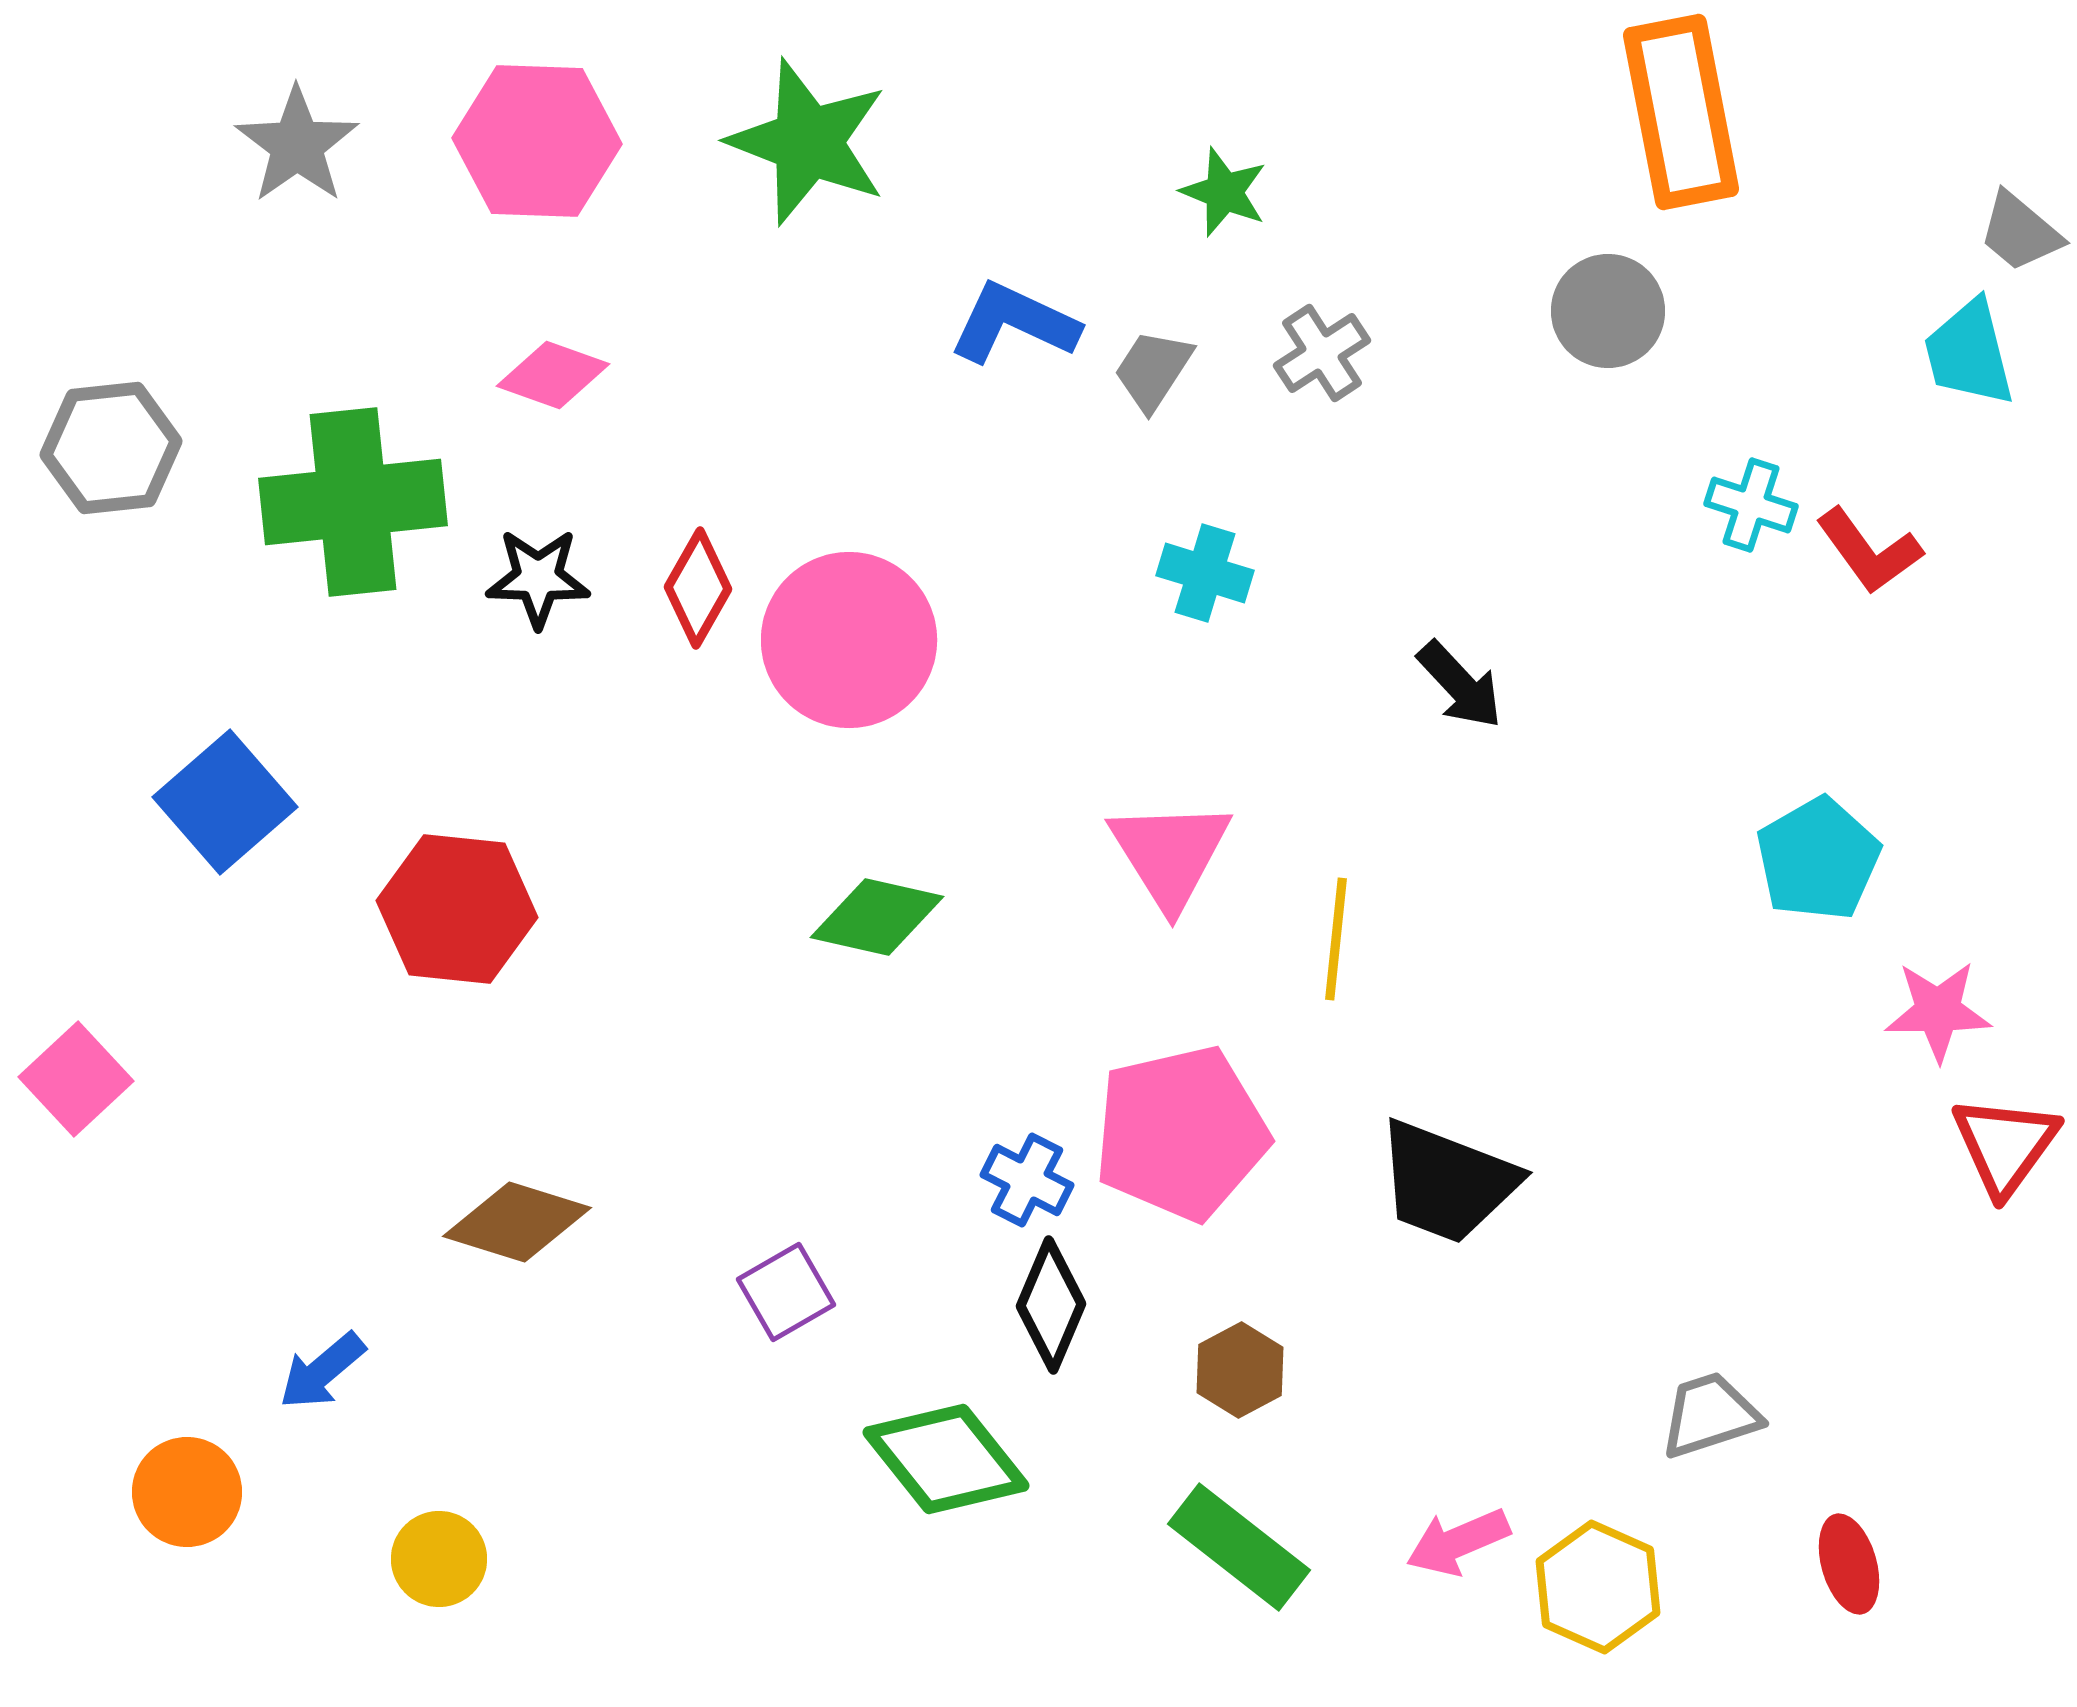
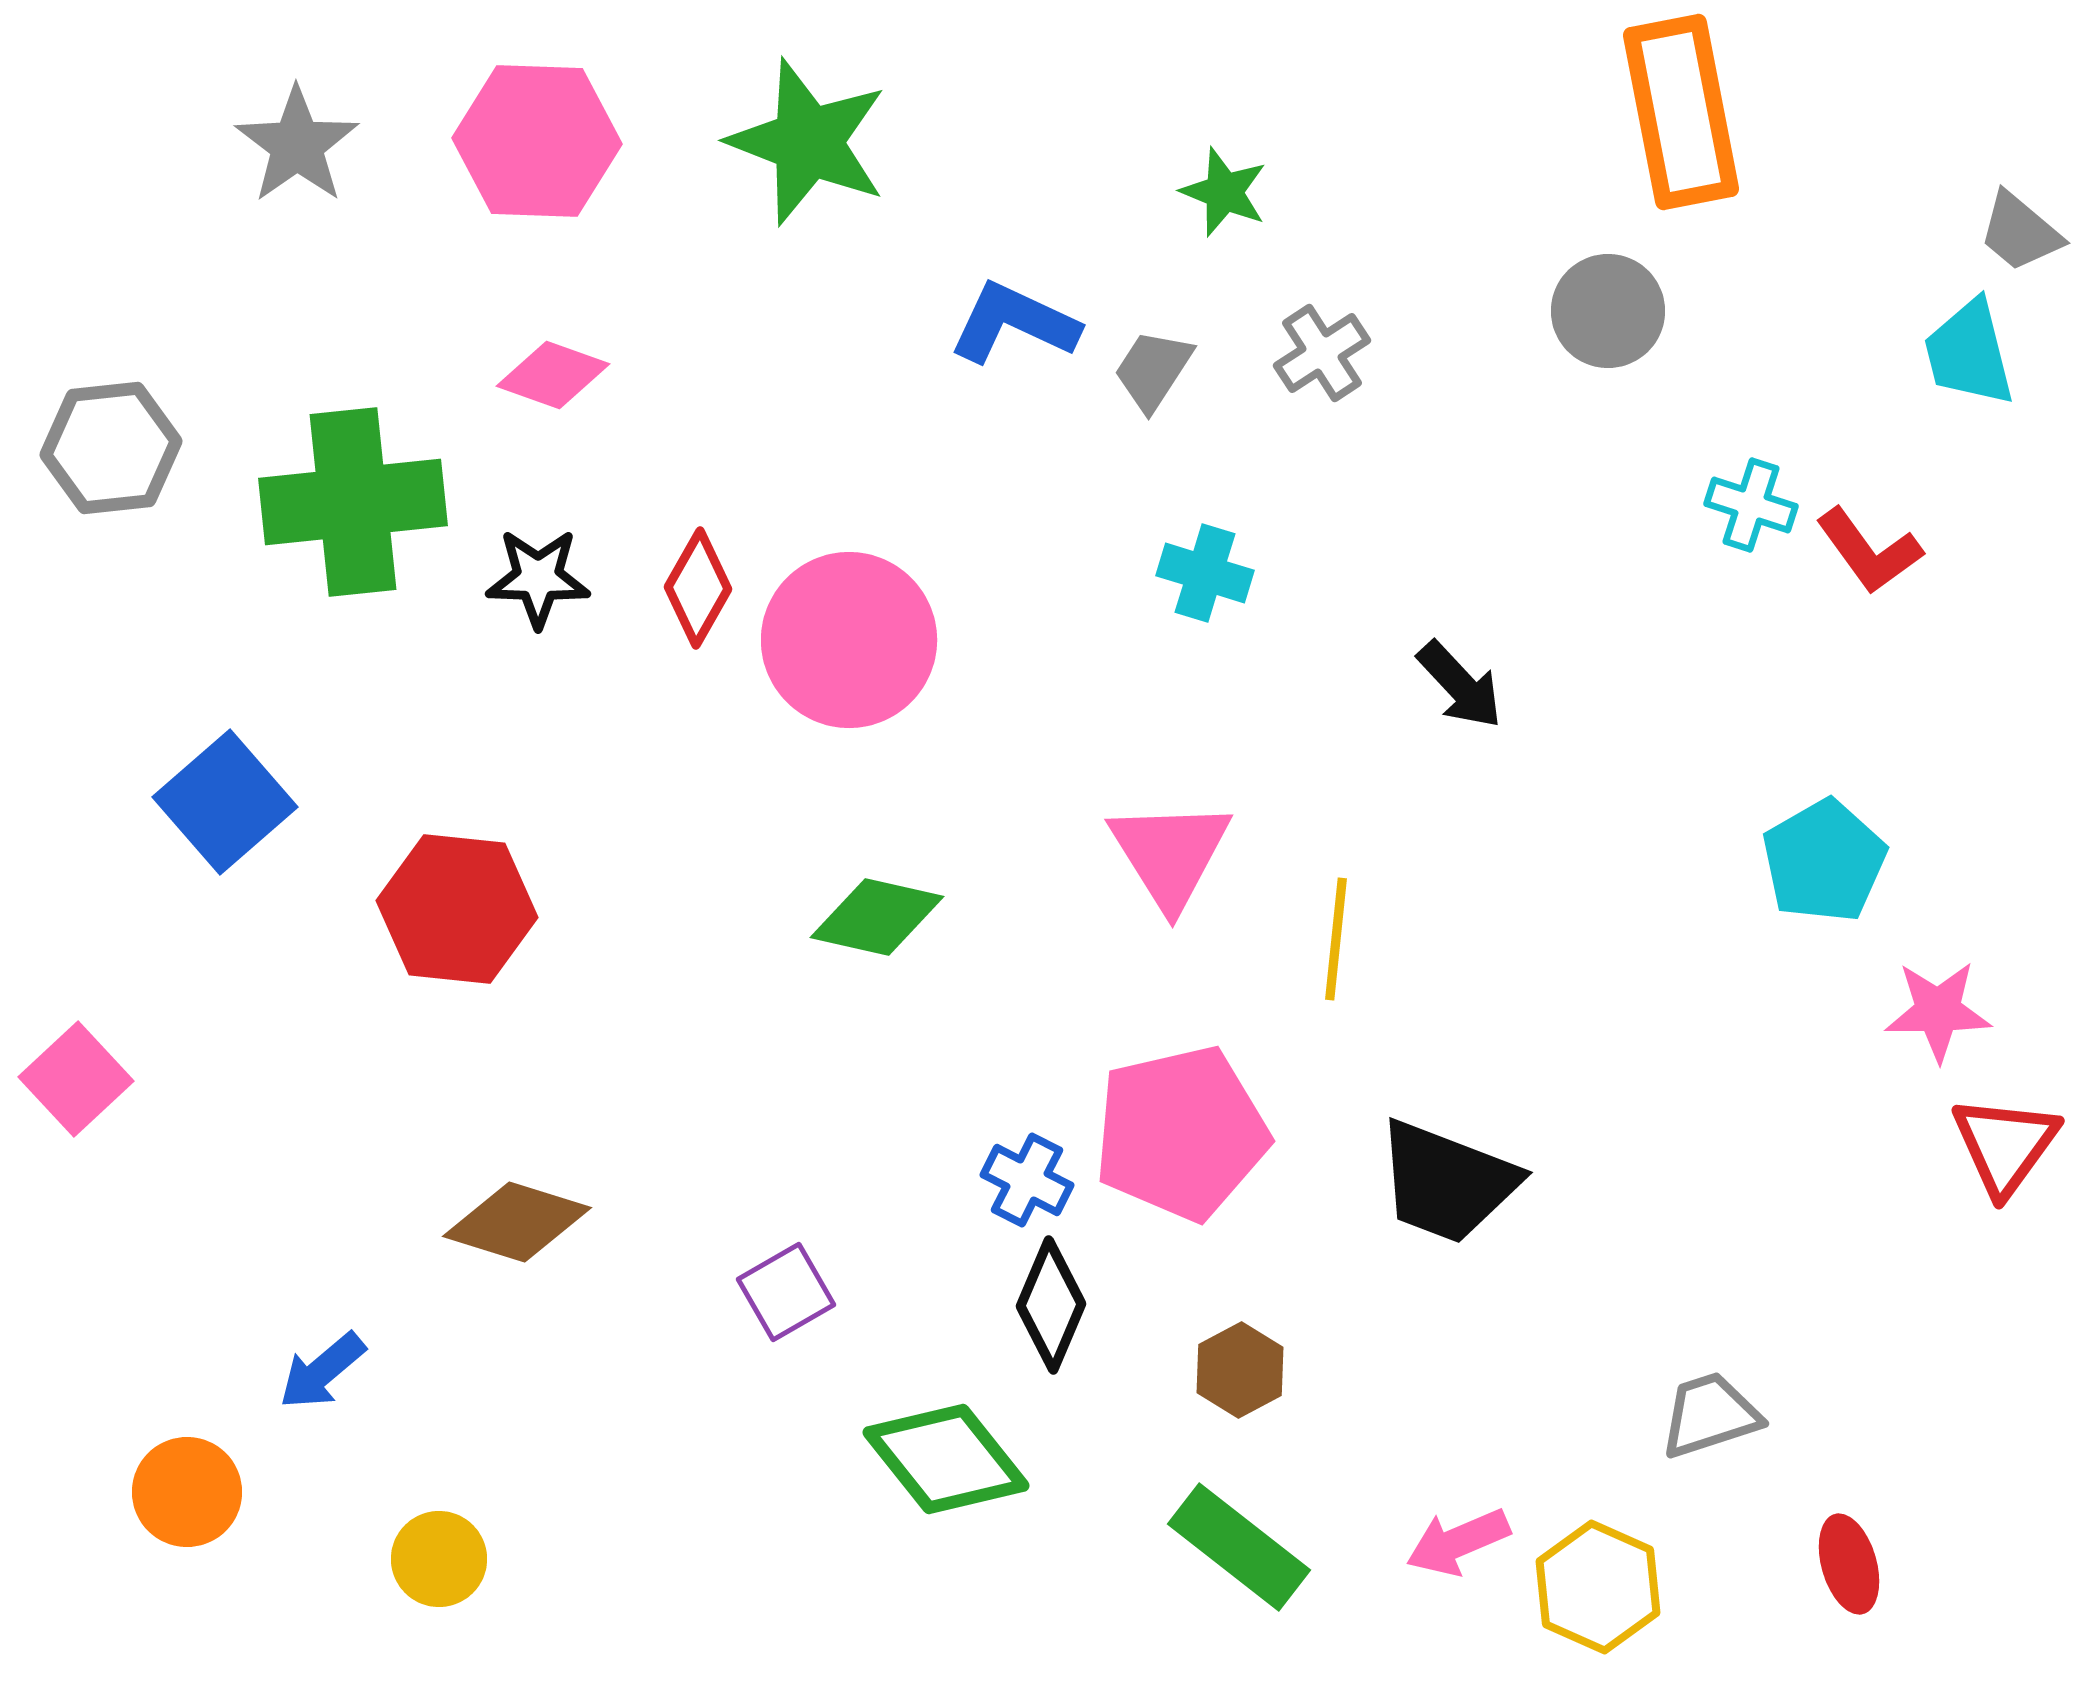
cyan pentagon at (1818, 859): moved 6 px right, 2 px down
